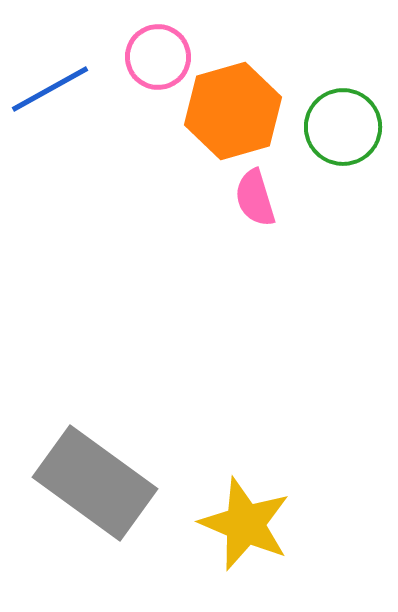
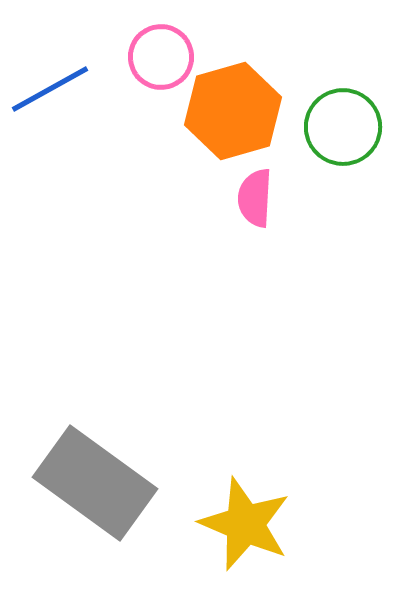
pink circle: moved 3 px right
pink semicircle: rotated 20 degrees clockwise
